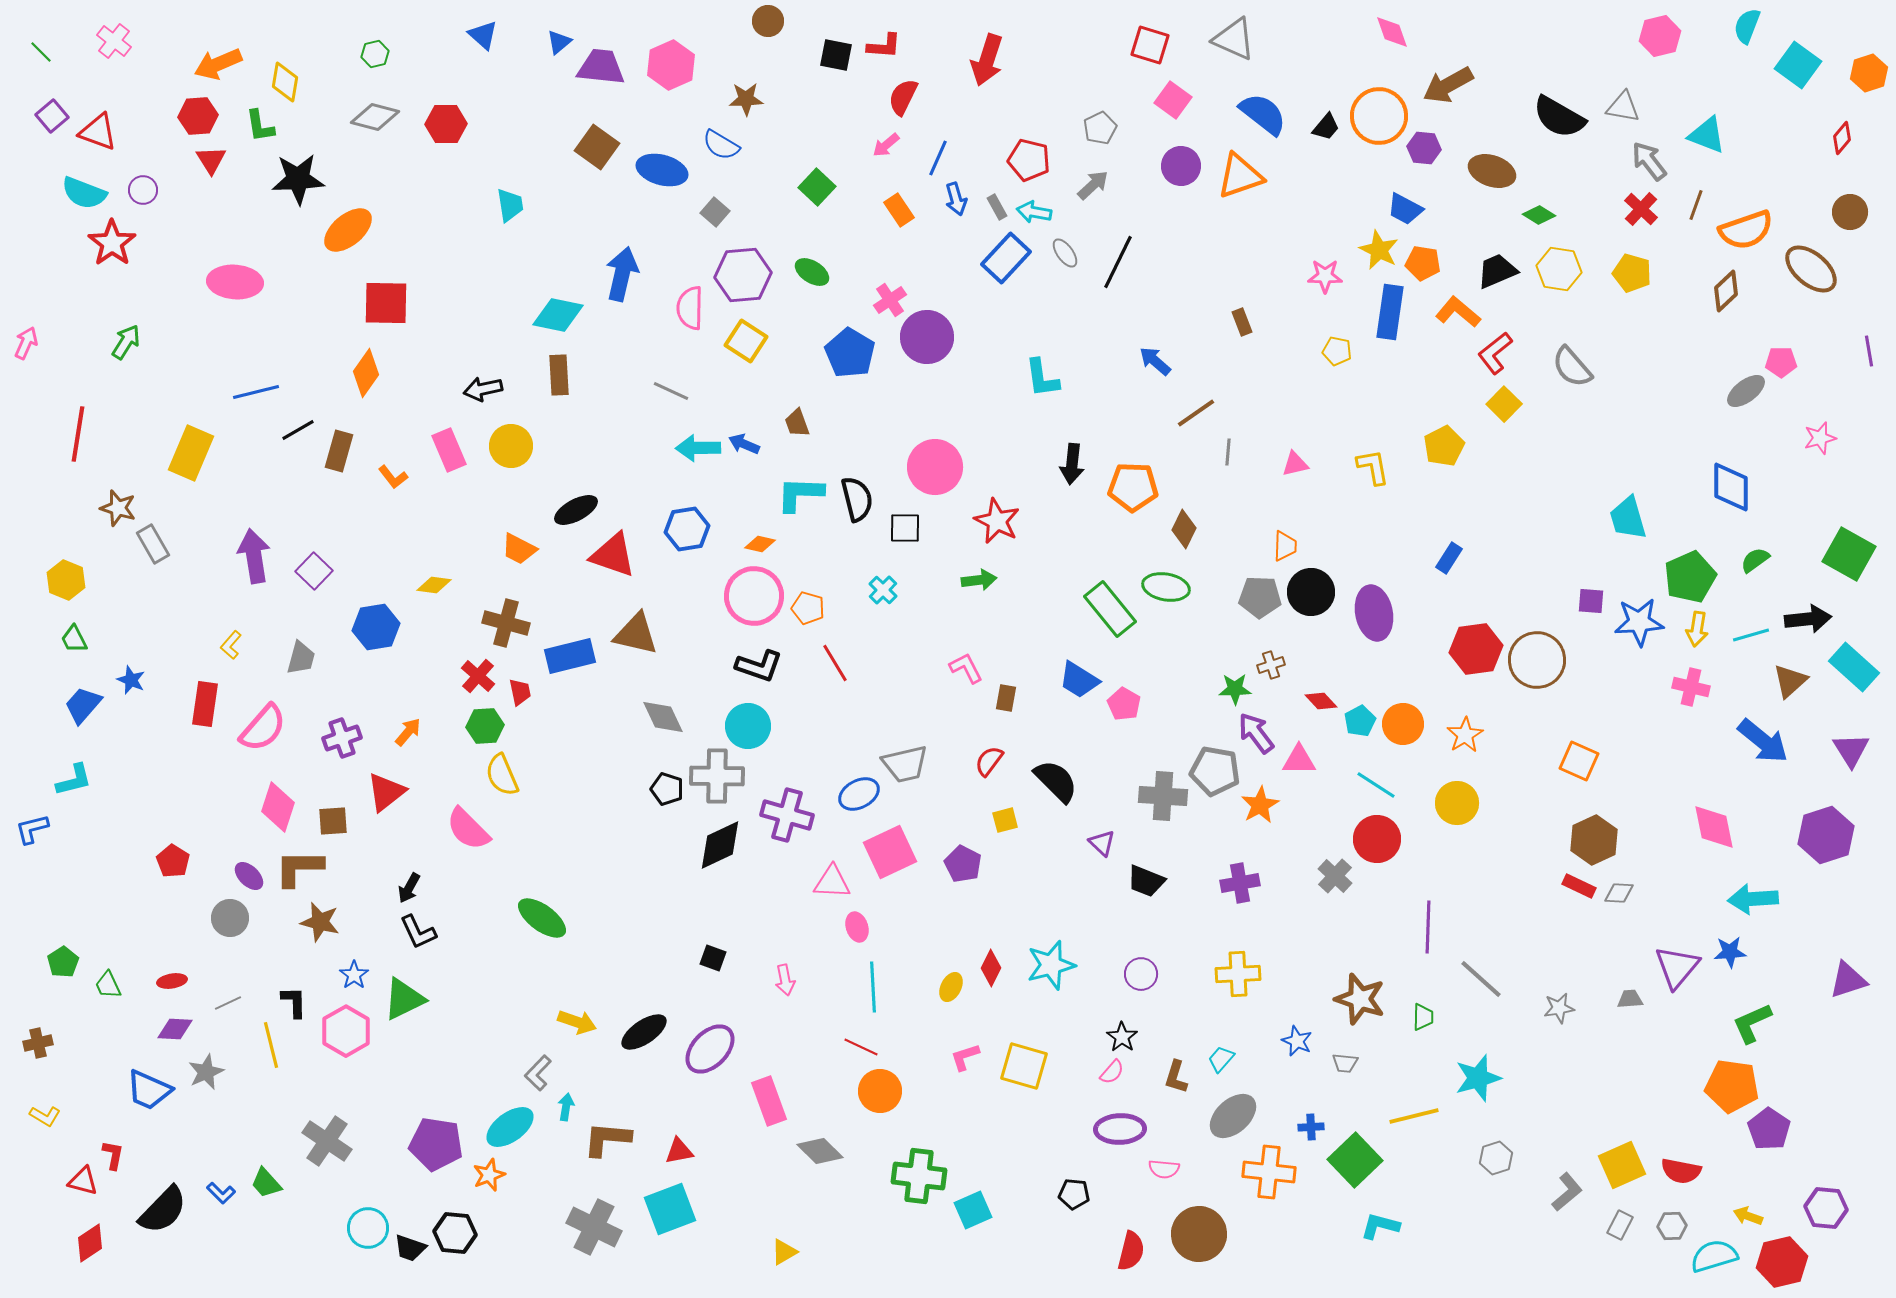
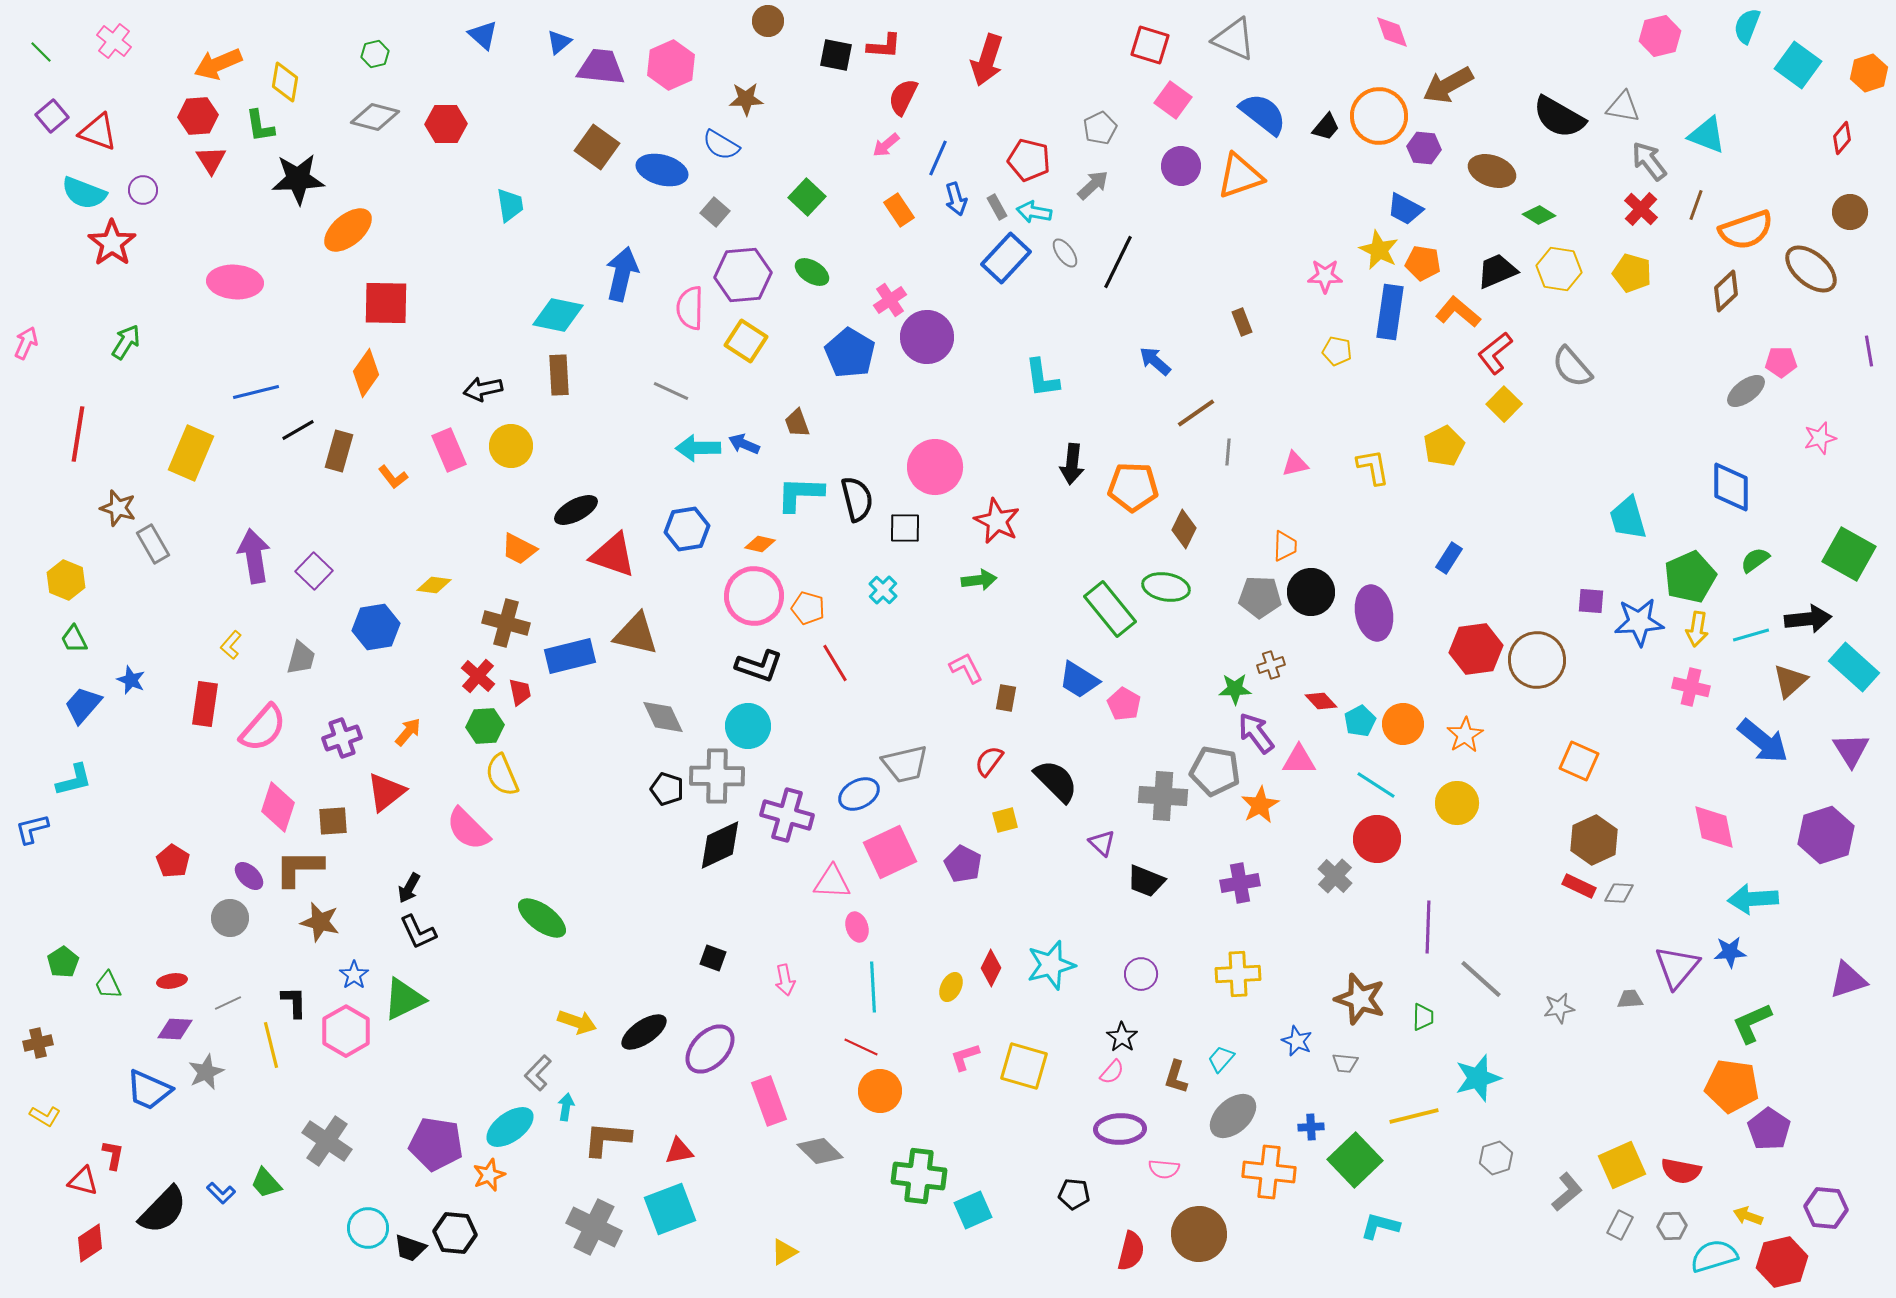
green square at (817, 187): moved 10 px left, 10 px down
